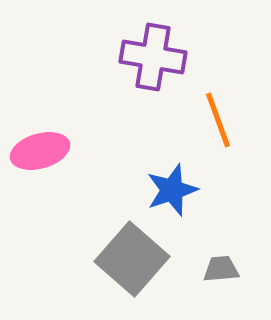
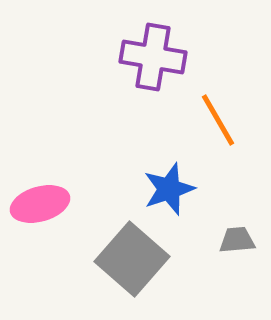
orange line: rotated 10 degrees counterclockwise
pink ellipse: moved 53 px down
blue star: moved 3 px left, 1 px up
gray trapezoid: moved 16 px right, 29 px up
